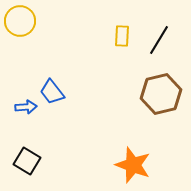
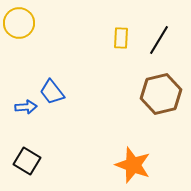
yellow circle: moved 1 px left, 2 px down
yellow rectangle: moved 1 px left, 2 px down
